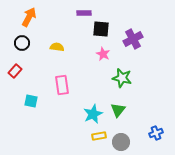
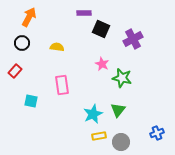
black square: rotated 18 degrees clockwise
pink star: moved 1 px left, 10 px down
blue cross: moved 1 px right
